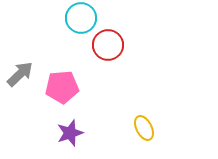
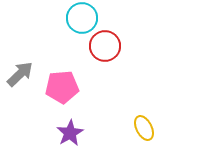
cyan circle: moved 1 px right
red circle: moved 3 px left, 1 px down
purple star: rotated 12 degrees counterclockwise
